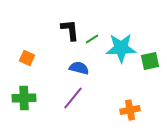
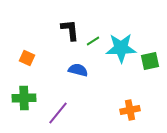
green line: moved 1 px right, 2 px down
blue semicircle: moved 1 px left, 2 px down
purple line: moved 15 px left, 15 px down
